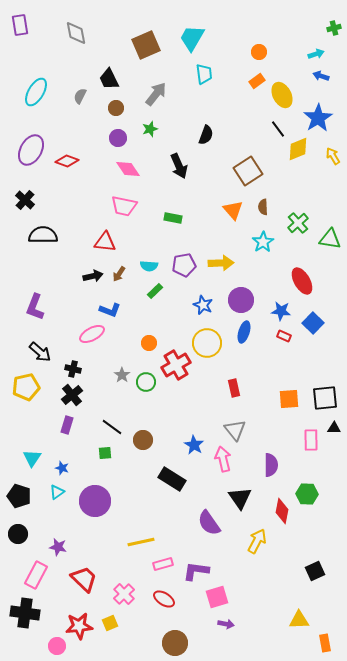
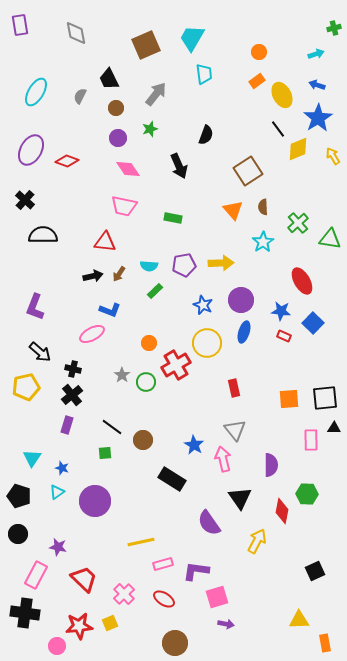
blue arrow at (321, 76): moved 4 px left, 9 px down
